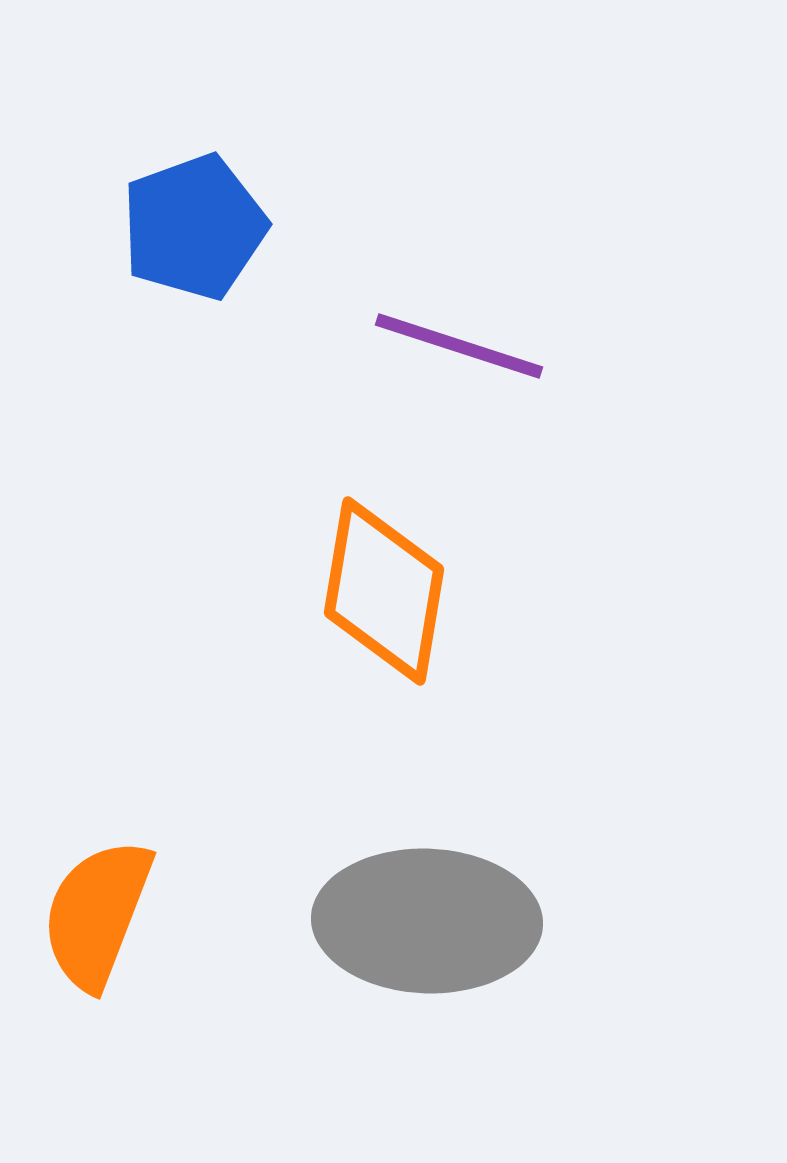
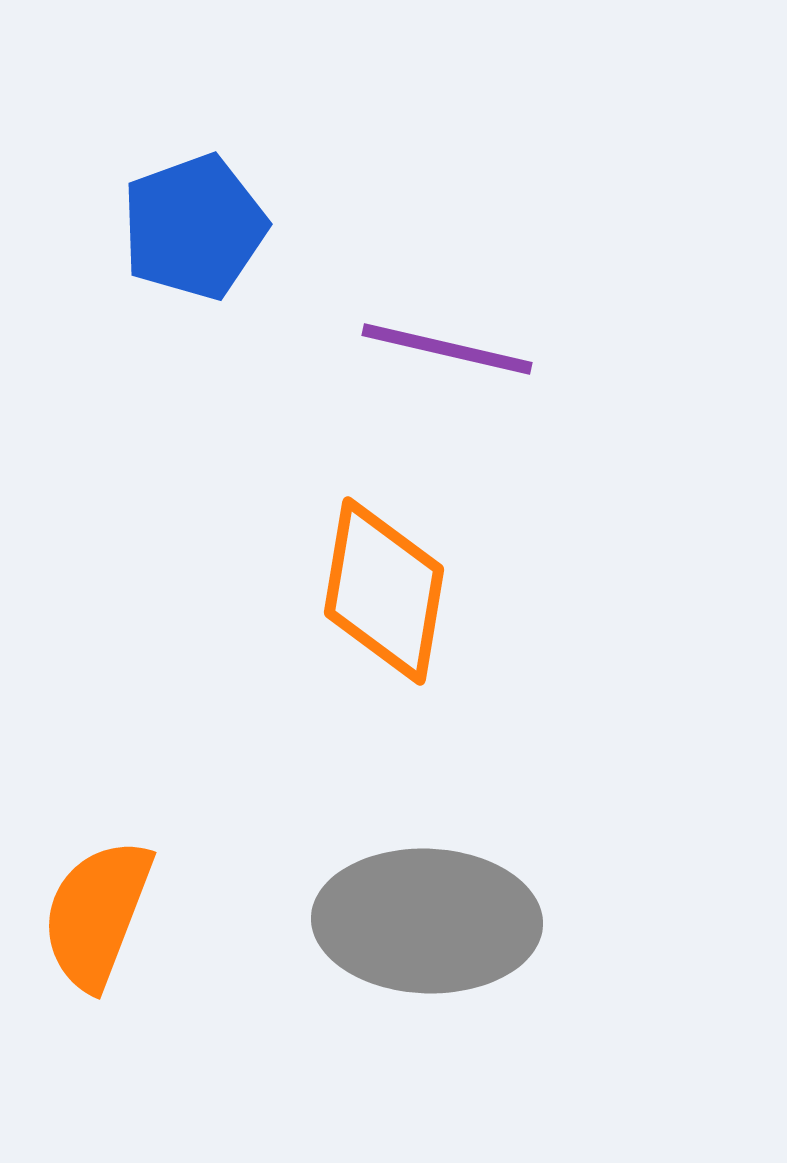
purple line: moved 12 px left, 3 px down; rotated 5 degrees counterclockwise
